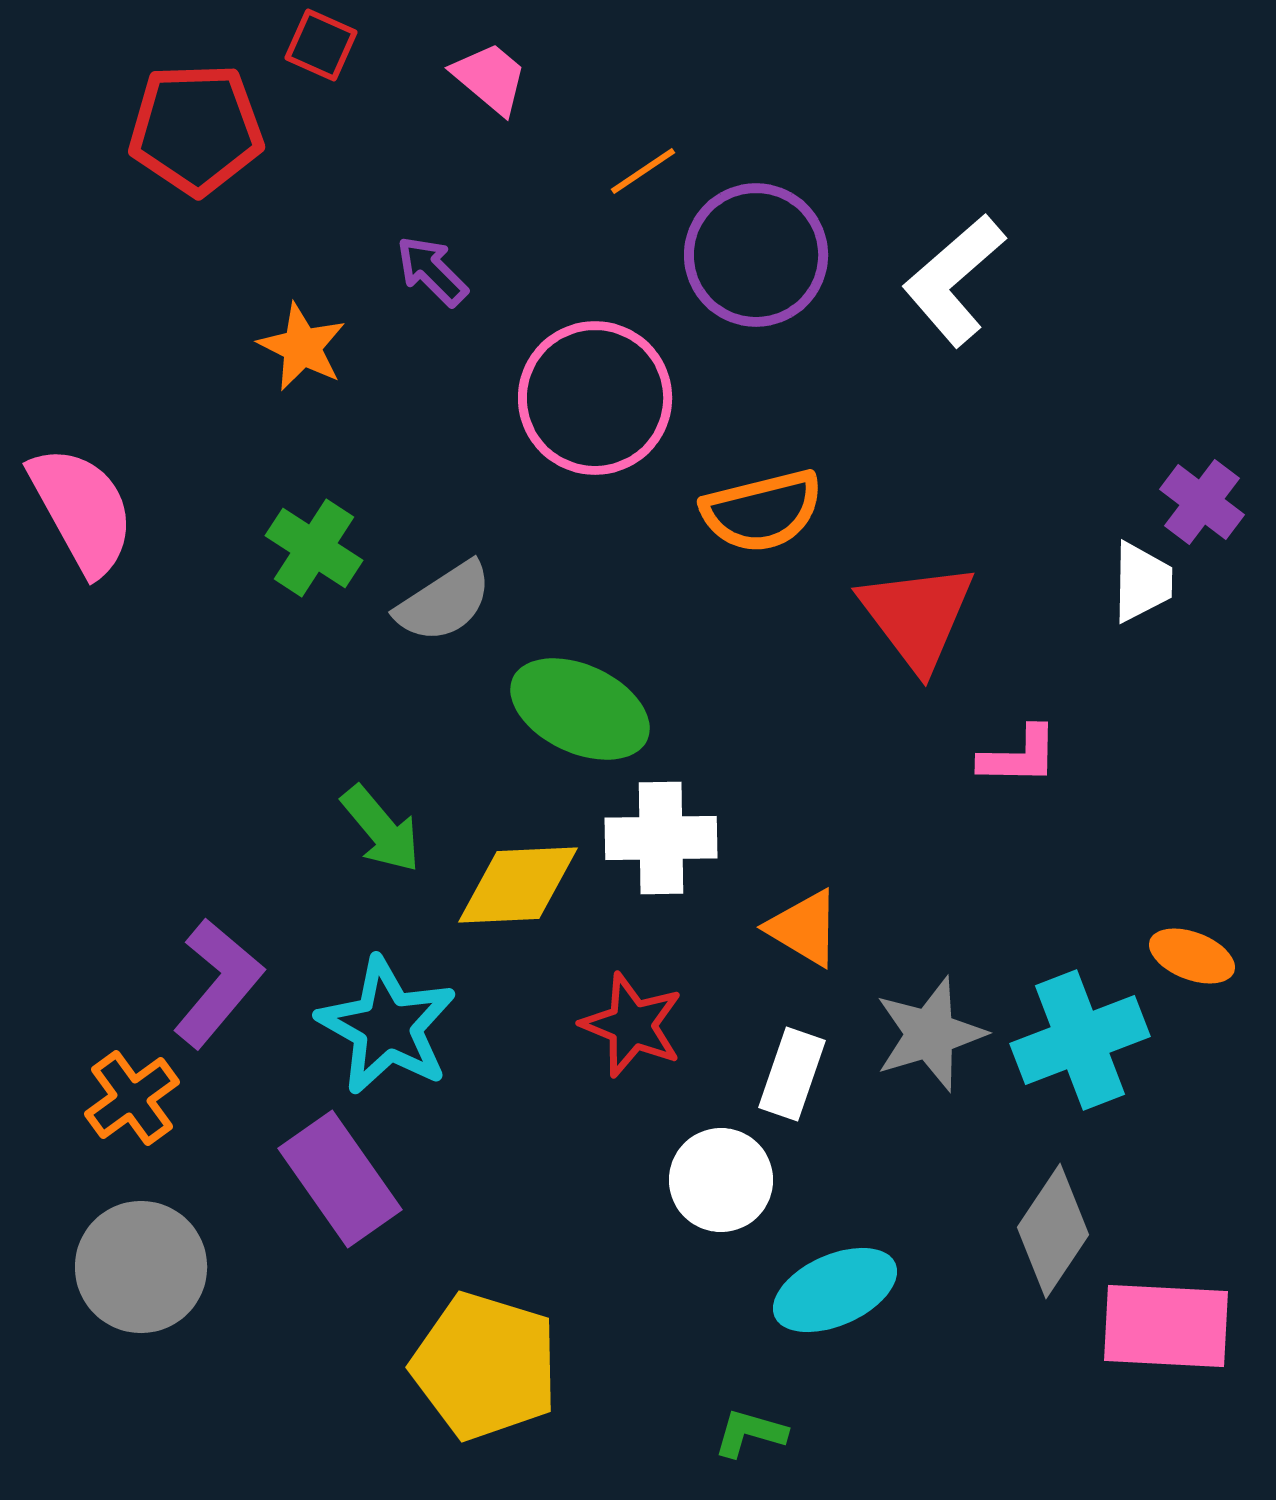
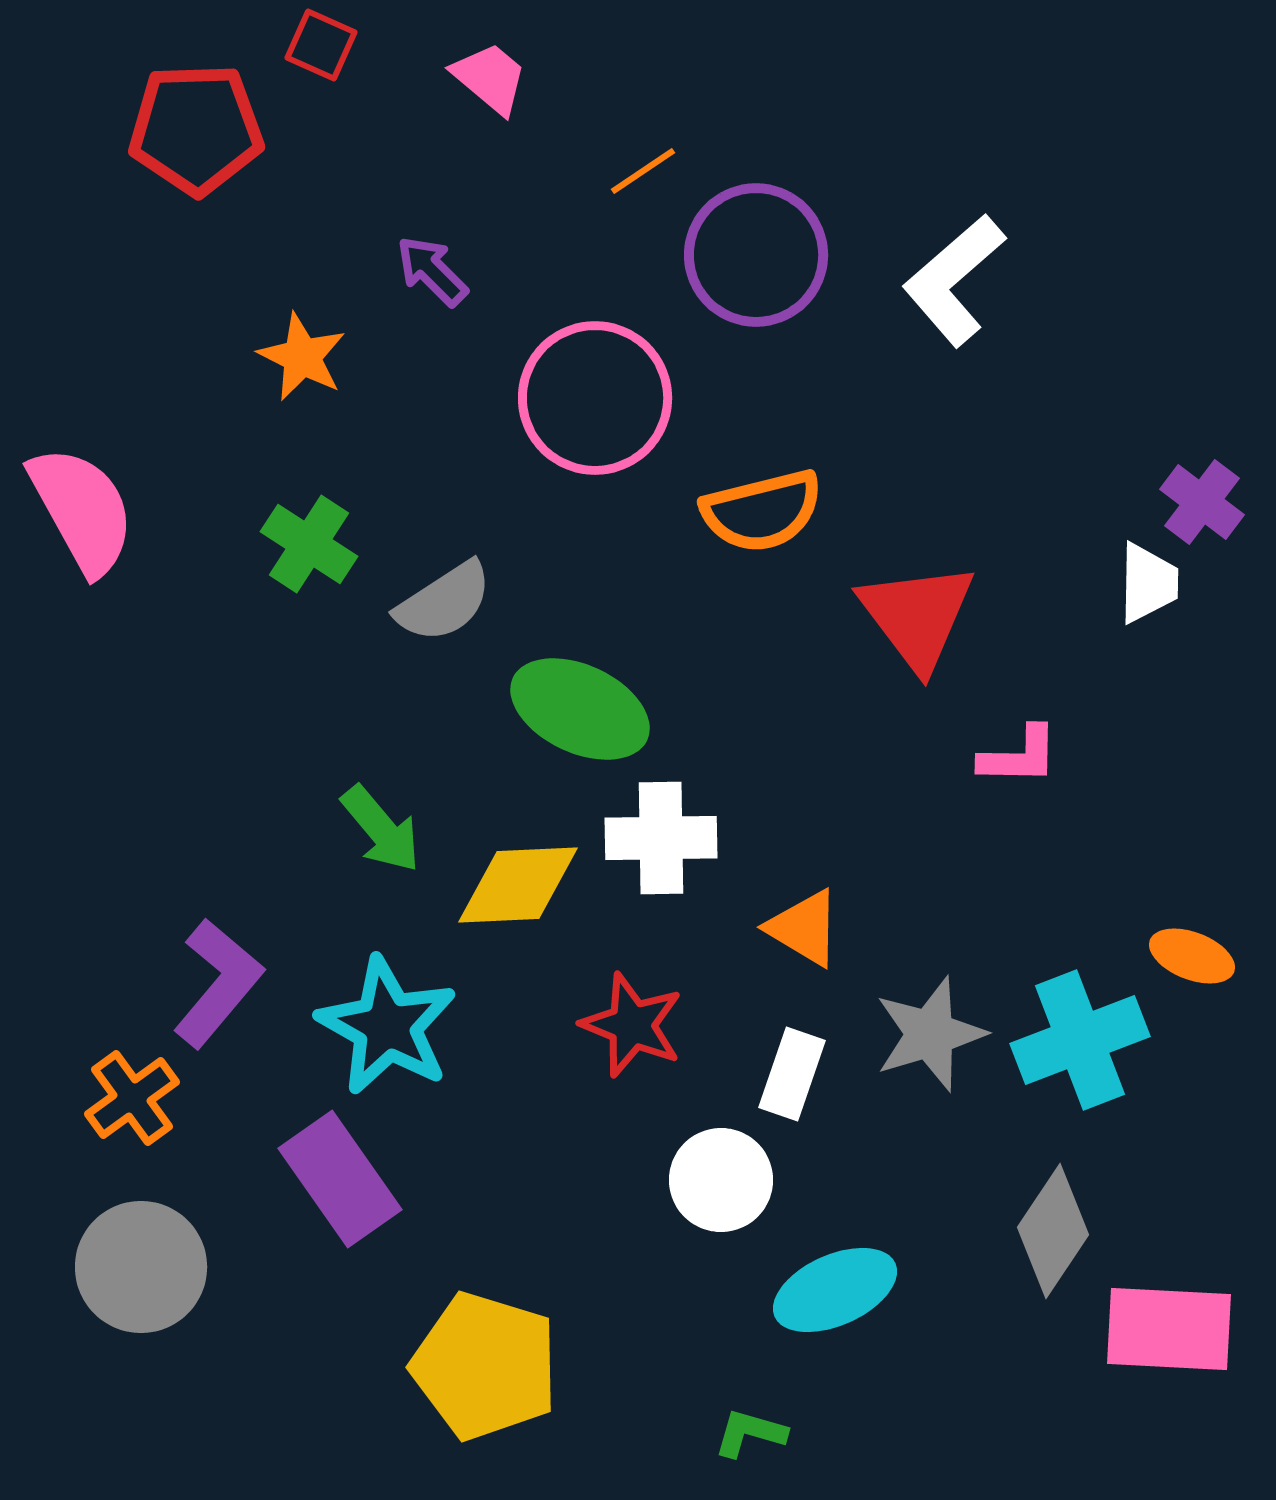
orange star: moved 10 px down
green cross: moved 5 px left, 4 px up
white trapezoid: moved 6 px right, 1 px down
pink rectangle: moved 3 px right, 3 px down
